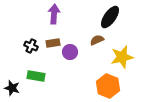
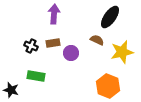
brown semicircle: rotated 48 degrees clockwise
purple circle: moved 1 px right, 1 px down
yellow star: moved 5 px up
black star: moved 1 px left, 2 px down
